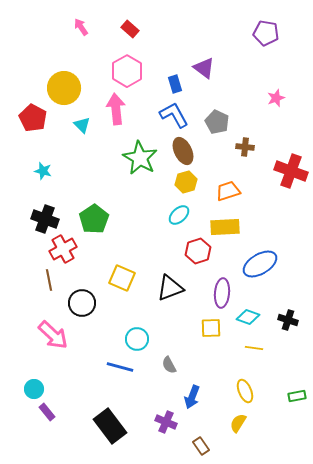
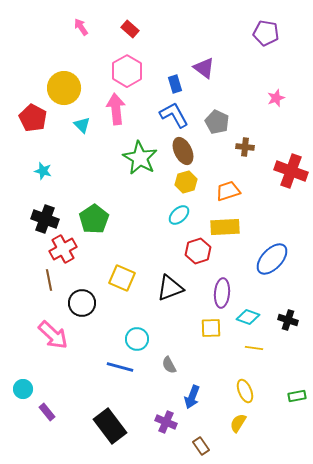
blue ellipse at (260, 264): moved 12 px right, 5 px up; rotated 16 degrees counterclockwise
cyan circle at (34, 389): moved 11 px left
